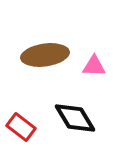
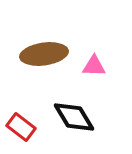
brown ellipse: moved 1 px left, 1 px up
black diamond: moved 1 px left, 1 px up
